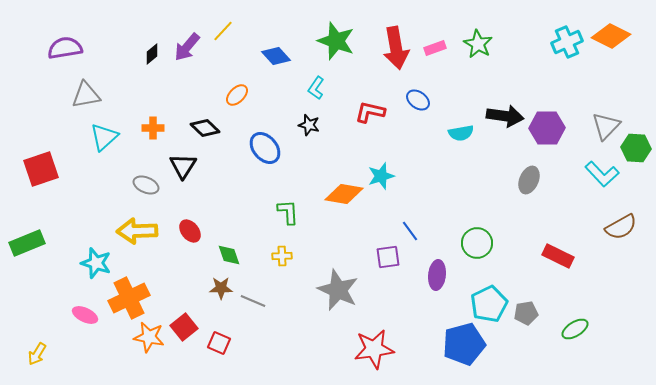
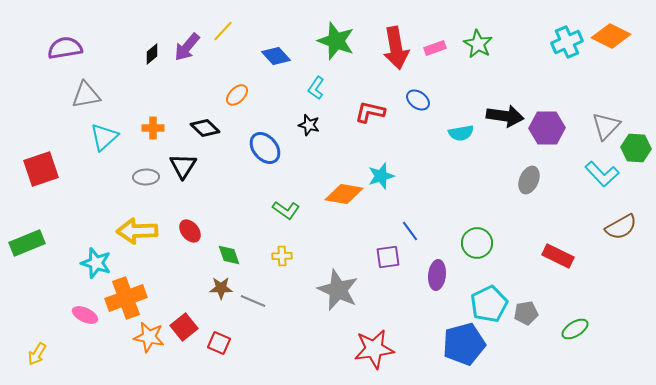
gray ellipse at (146, 185): moved 8 px up; rotated 25 degrees counterclockwise
green L-shape at (288, 212): moved 2 px left, 2 px up; rotated 128 degrees clockwise
orange cross at (129, 298): moved 3 px left; rotated 6 degrees clockwise
